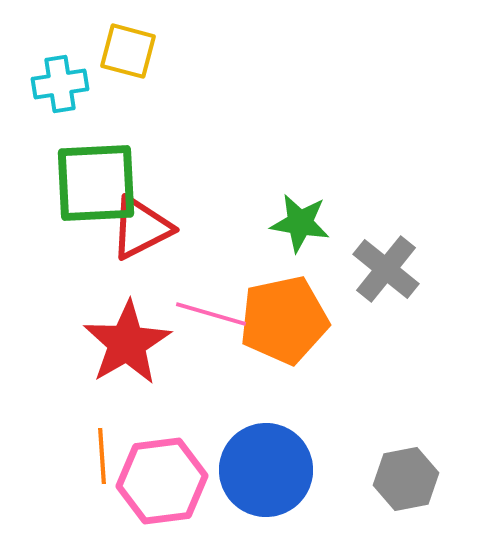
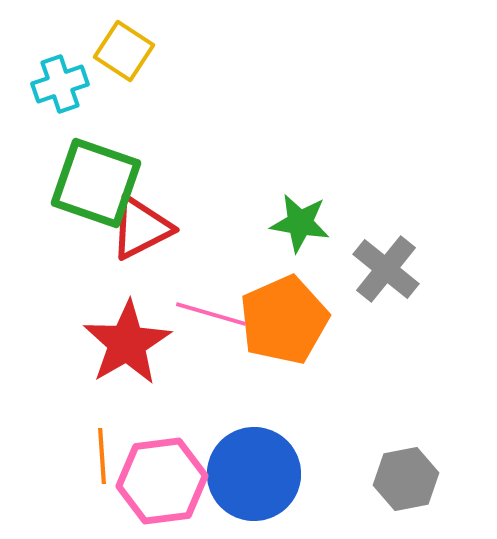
yellow square: moved 4 px left; rotated 18 degrees clockwise
cyan cross: rotated 10 degrees counterclockwise
green square: rotated 22 degrees clockwise
orange pentagon: rotated 12 degrees counterclockwise
blue circle: moved 12 px left, 4 px down
